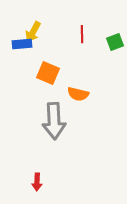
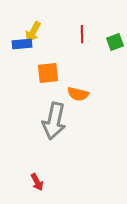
orange square: rotated 30 degrees counterclockwise
gray arrow: rotated 15 degrees clockwise
red arrow: rotated 30 degrees counterclockwise
